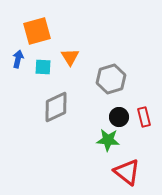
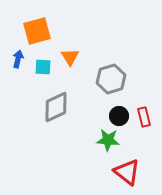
black circle: moved 1 px up
